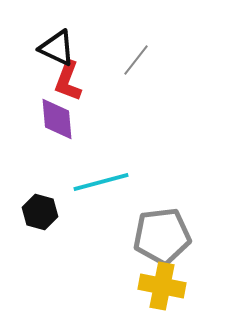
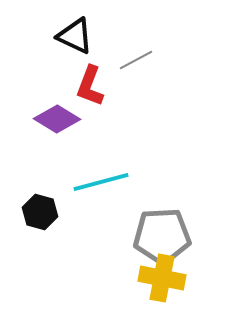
black triangle: moved 18 px right, 12 px up
gray line: rotated 24 degrees clockwise
red L-shape: moved 22 px right, 5 px down
purple diamond: rotated 54 degrees counterclockwise
gray pentagon: rotated 4 degrees clockwise
yellow cross: moved 8 px up
